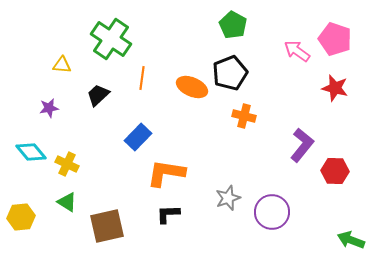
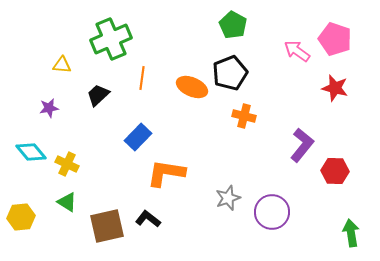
green cross: rotated 33 degrees clockwise
black L-shape: moved 20 px left, 5 px down; rotated 40 degrees clockwise
green arrow: moved 7 px up; rotated 60 degrees clockwise
